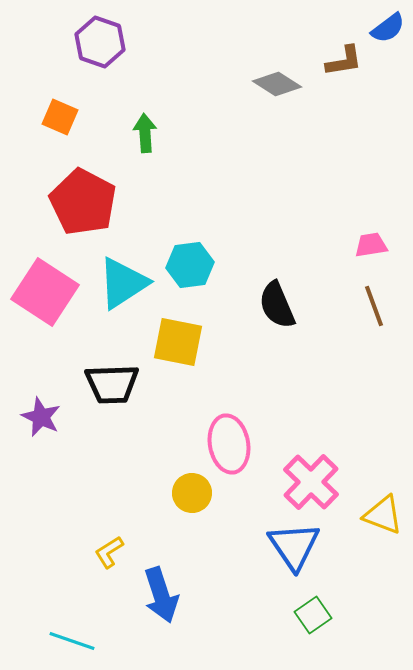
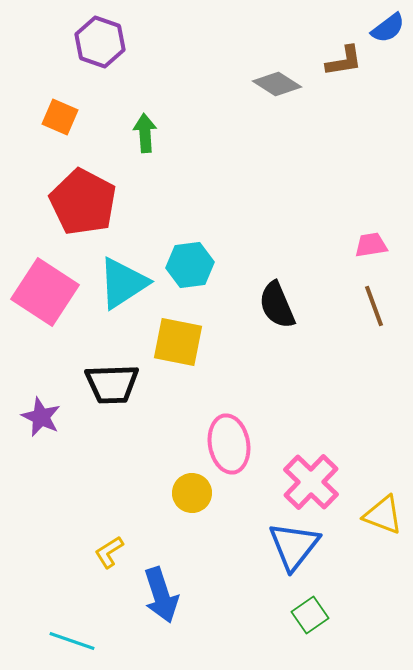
blue triangle: rotated 12 degrees clockwise
green square: moved 3 px left
